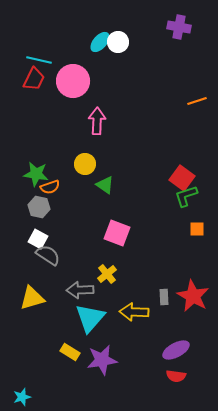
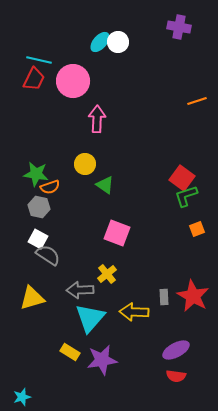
pink arrow: moved 2 px up
orange square: rotated 21 degrees counterclockwise
